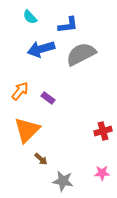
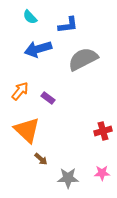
blue arrow: moved 3 px left
gray semicircle: moved 2 px right, 5 px down
orange triangle: rotated 32 degrees counterclockwise
gray star: moved 5 px right, 3 px up; rotated 10 degrees counterclockwise
